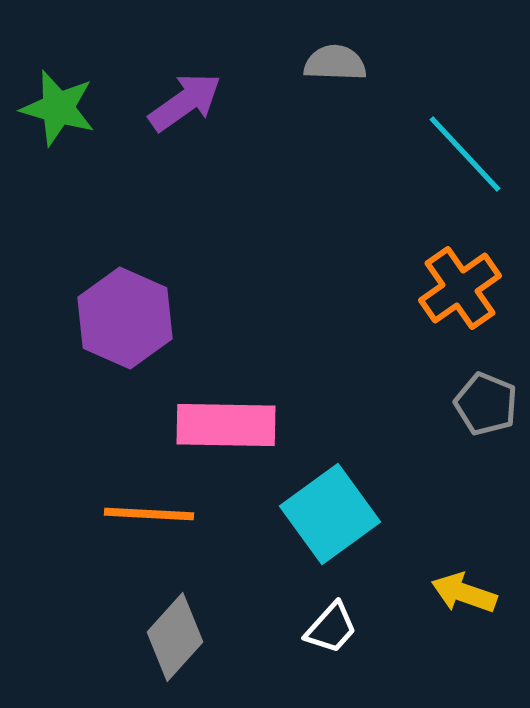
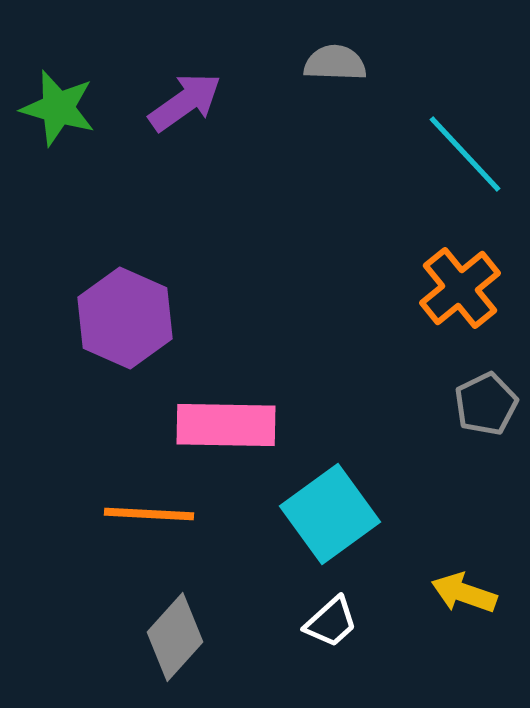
orange cross: rotated 4 degrees counterclockwise
gray pentagon: rotated 24 degrees clockwise
white trapezoid: moved 6 px up; rotated 6 degrees clockwise
